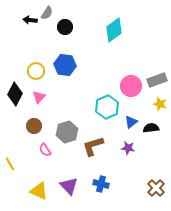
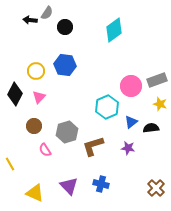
yellow triangle: moved 4 px left, 2 px down
